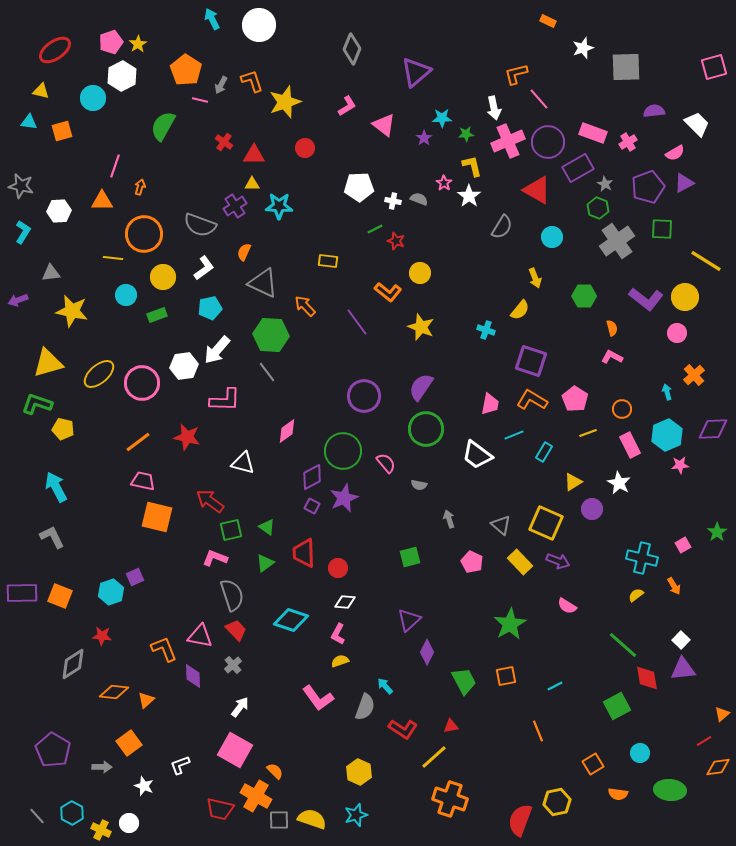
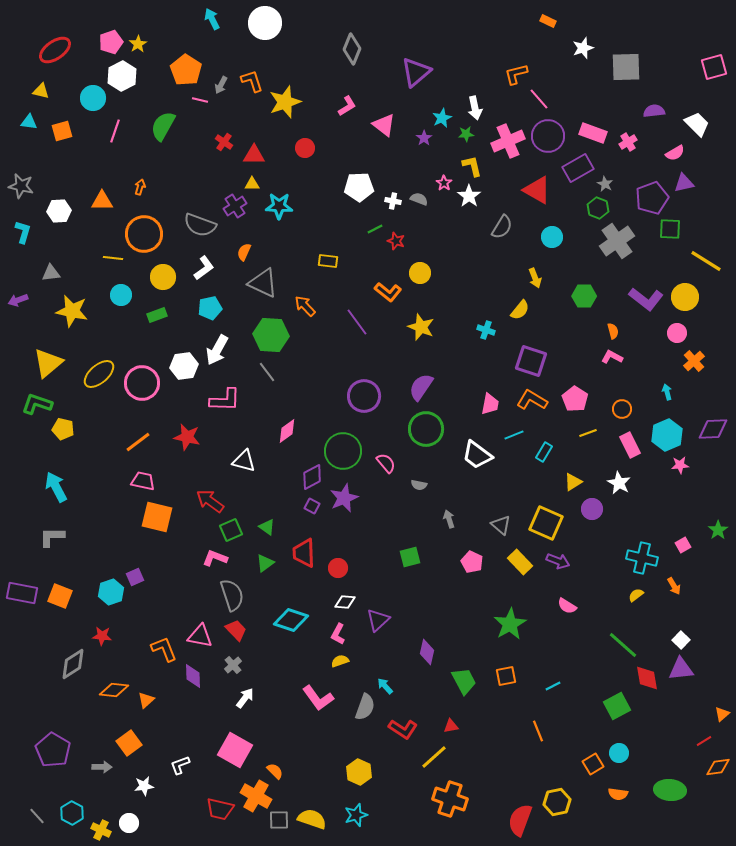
white circle at (259, 25): moved 6 px right, 2 px up
white arrow at (494, 108): moved 19 px left
cyan star at (442, 118): rotated 24 degrees counterclockwise
purple circle at (548, 142): moved 6 px up
pink line at (115, 166): moved 35 px up
purple triangle at (684, 183): rotated 15 degrees clockwise
purple pentagon at (648, 187): moved 4 px right, 11 px down
green square at (662, 229): moved 8 px right
cyan L-shape at (23, 232): rotated 15 degrees counterclockwise
cyan circle at (126, 295): moved 5 px left
orange semicircle at (612, 328): moved 1 px right, 3 px down
white arrow at (217, 350): rotated 12 degrees counterclockwise
yellow triangle at (48, 363): rotated 24 degrees counterclockwise
orange cross at (694, 375): moved 14 px up
white triangle at (243, 463): moved 1 px right, 2 px up
green square at (231, 530): rotated 10 degrees counterclockwise
green star at (717, 532): moved 1 px right, 2 px up
gray L-shape at (52, 537): rotated 64 degrees counterclockwise
purple rectangle at (22, 593): rotated 12 degrees clockwise
purple triangle at (409, 620): moved 31 px left
purple diamond at (427, 652): rotated 15 degrees counterclockwise
purple triangle at (683, 669): moved 2 px left
cyan line at (555, 686): moved 2 px left
orange diamond at (114, 692): moved 2 px up
white arrow at (240, 707): moved 5 px right, 9 px up
cyan circle at (640, 753): moved 21 px left
white star at (144, 786): rotated 30 degrees counterclockwise
